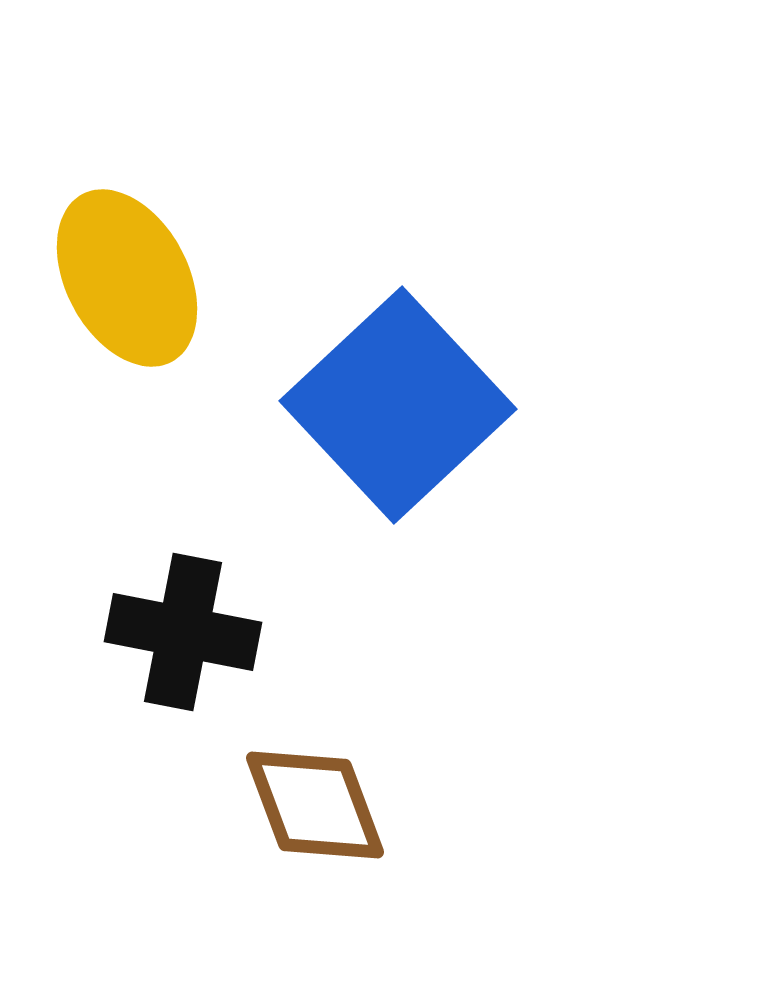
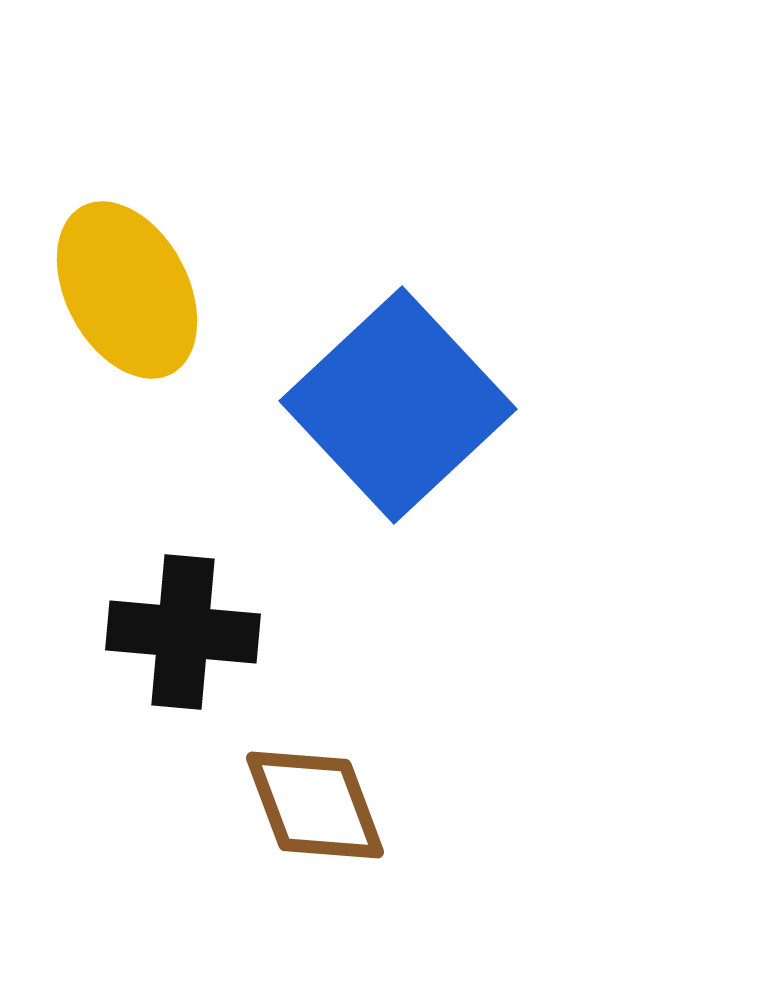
yellow ellipse: moved 12 px down
black cross: rotated 6 degrees counterclockwise
